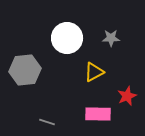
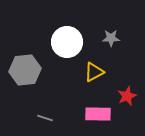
white circle: moved 4 px down
gray line: moved 2 px left, 4 px up
